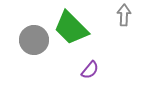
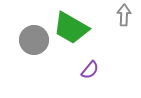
green trapezoid: rotated 15 degrees counterclockwise
